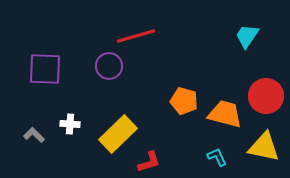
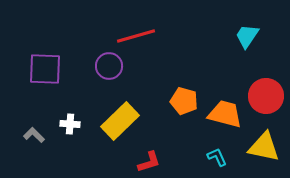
yellow rectangle: moved 2 px right, 13 px up
